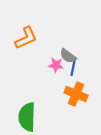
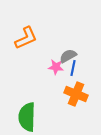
gray semicircle: rotated 114 degrees clockwise
pink star: moved 2 px down
